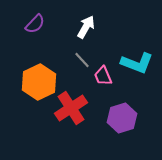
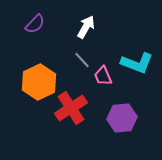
purple hexagon: rotated 12 degrees clockwise
